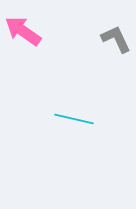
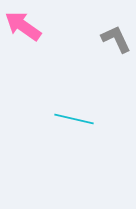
pink arrow: moved 5 px up
